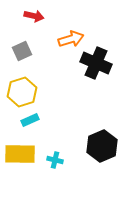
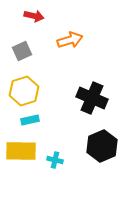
orange arrow: moved 1 px left, 1 px down
black cross: moved 4 px left, 35 px down
yellow hexagon: moved 2 px right, 1 px up
cyan rectangle: rotated 12 degrees clockwise
yellow rectangle: moved 1 px right, 3 px up
